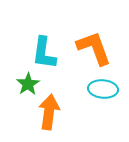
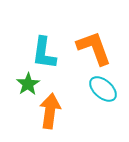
cyan ellipse: rotated 36 degrees clockwise
orange arrow: moved 1 px right, 1 px up
